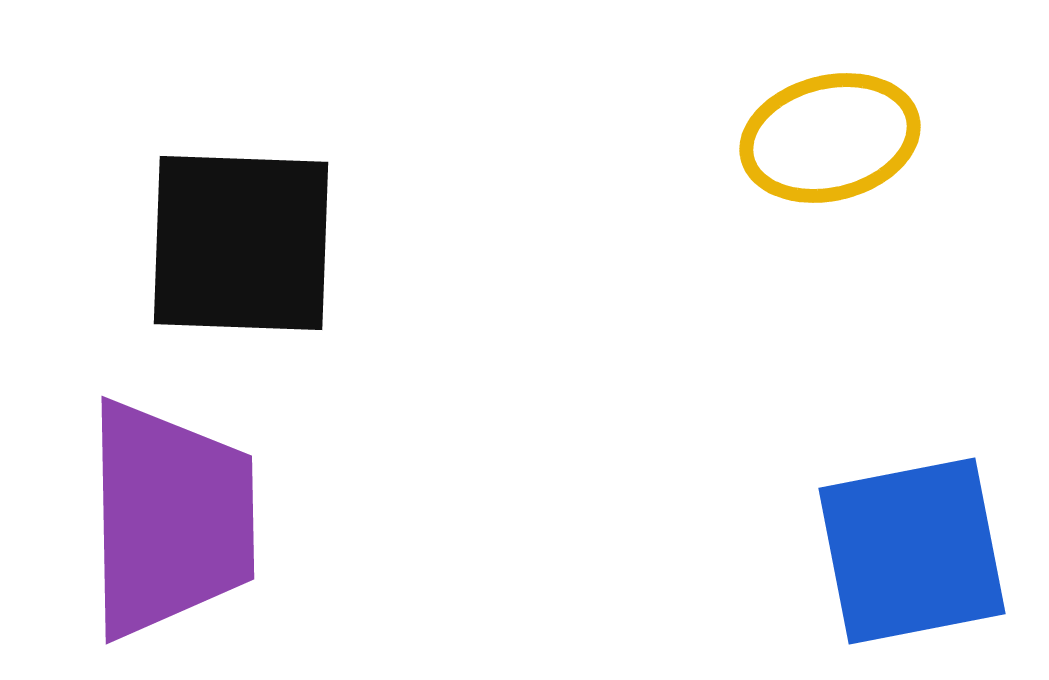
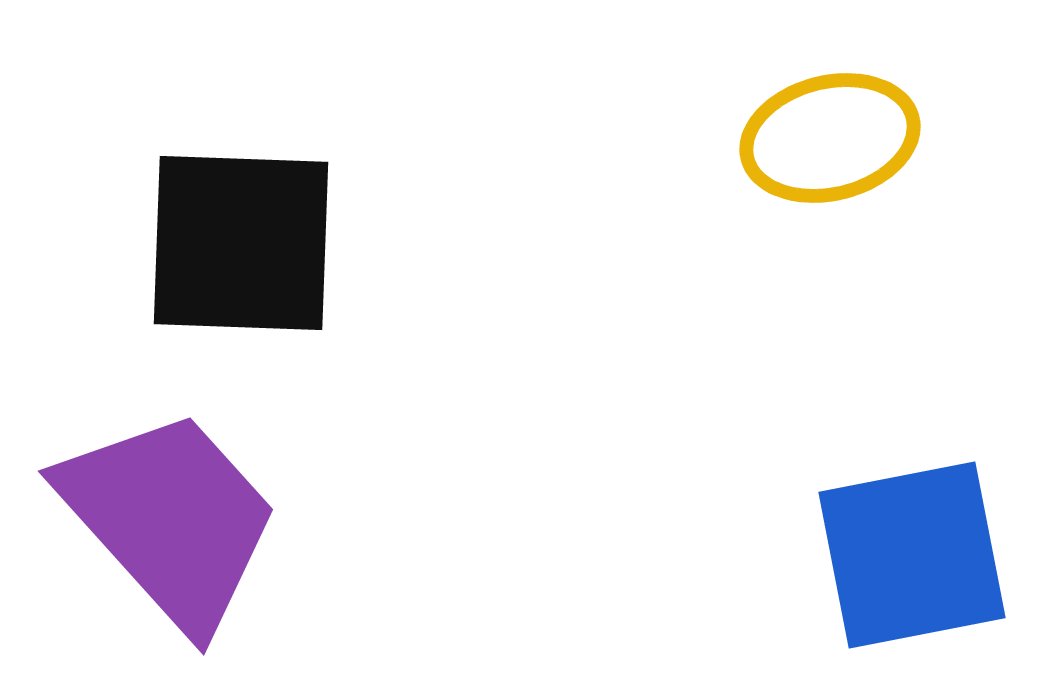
purple trapezoid: rotated 41 degrees counterclockwise
blue square: moved 4 px down
